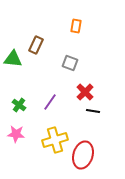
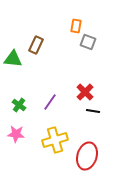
gray square: moved 18 px right, 21 px up
red ellipse: moved 4 px right, 1 px down
